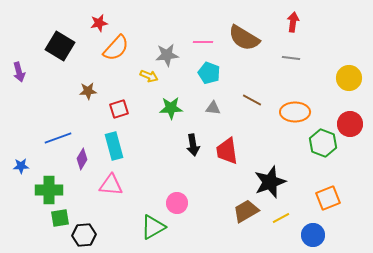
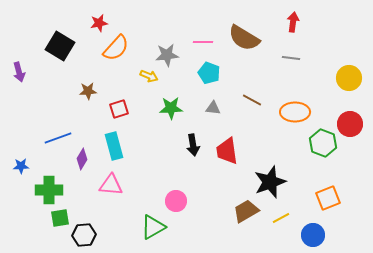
pink circle: moved 1 px left, 2 px up
